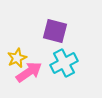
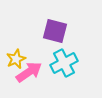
yellow star: moved 1 px left, 1 px down
